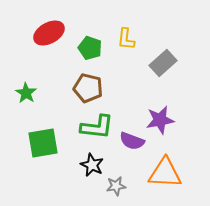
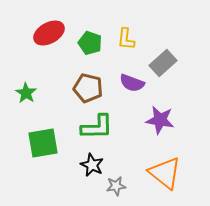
green pentagon: moved 5 px up
purple star: rotated 20 degrees clockwise
green L-shape: rotated 8 degrees counterclockwise
purple semicircle: moved 58 px up
orange triangle: rotated 36 degrees clockwise
